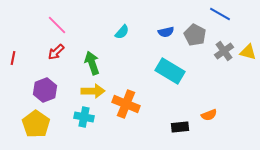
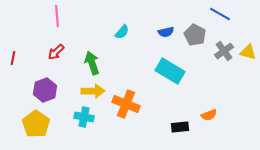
pink line: moved 9 px up; rotated 40 degrees clockwise
